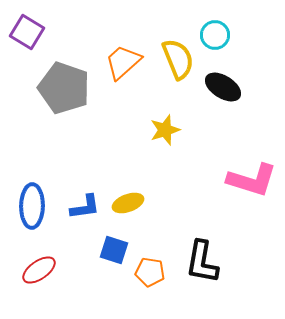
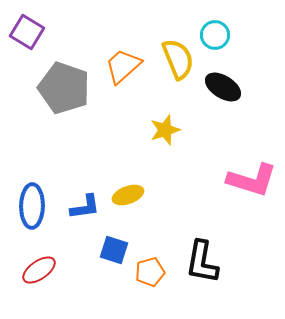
orange trapezoid: moved 4 px down
yellow ellipse: moved 8 px up
orange pentagon: rotated 24 degrees counterclockwise
